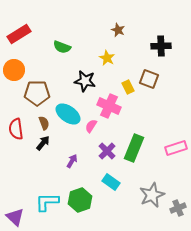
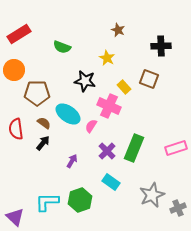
yellow rectangle: moved 4 px left; rotated 16 degrees counterclockwise
brown semicircle: rotated 32 degrees counterclockwise
